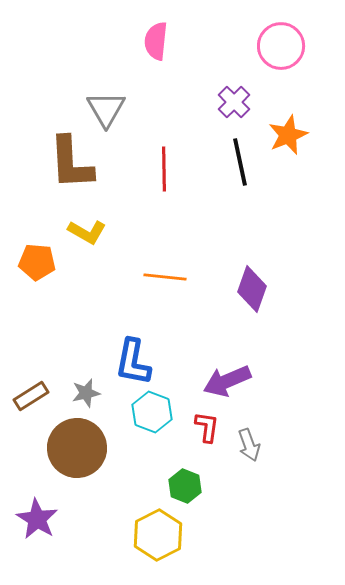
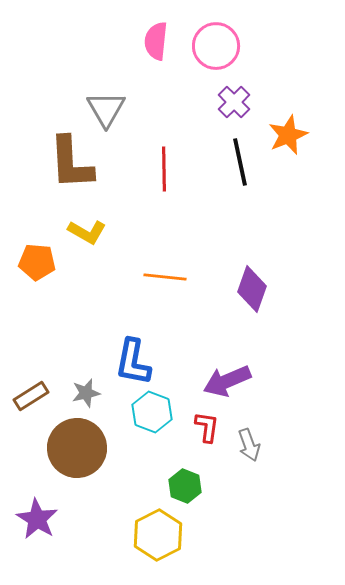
pink circle: moved 65 px left
